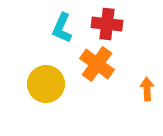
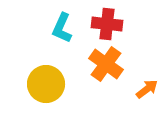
orange cross: moved 9 px right
orange arrow: rotated 55 degrees clockwise
